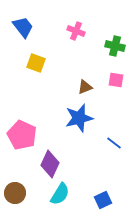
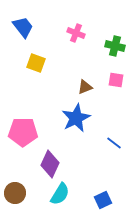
pink cross: moved 2 px down
blue star: moved 3 px left; rotated 12 degrees counterclockwise
pink pentagon: moved 1 px right, 3 px up; rotated 24 degrees counterclockwise
